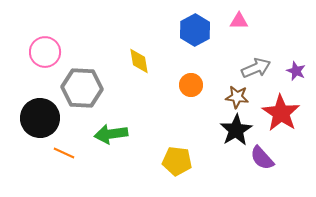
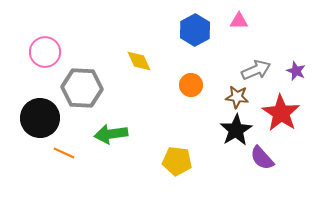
yellow diamond: rotated 16 degrees counterclockwise
gray arrow: moved 2 px down
